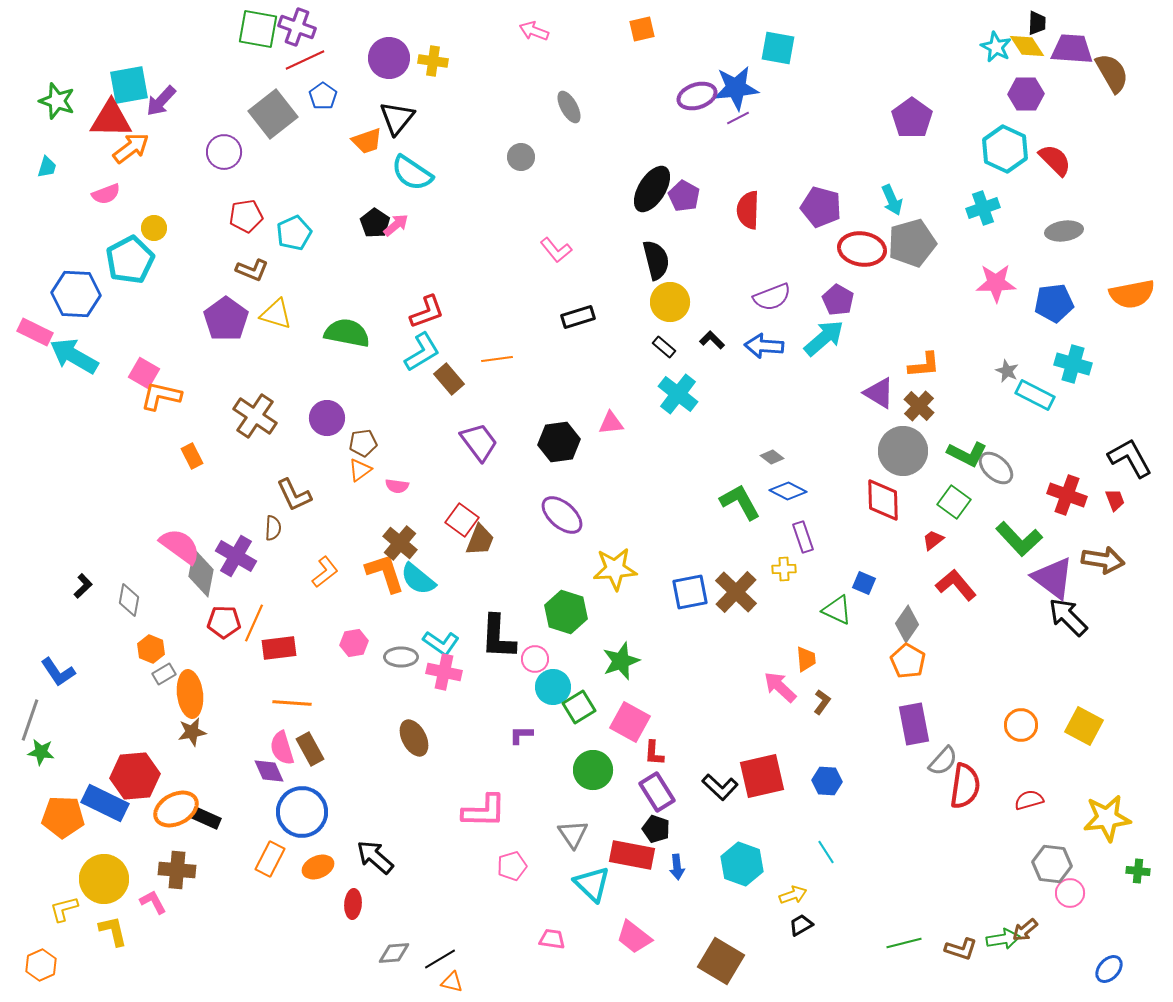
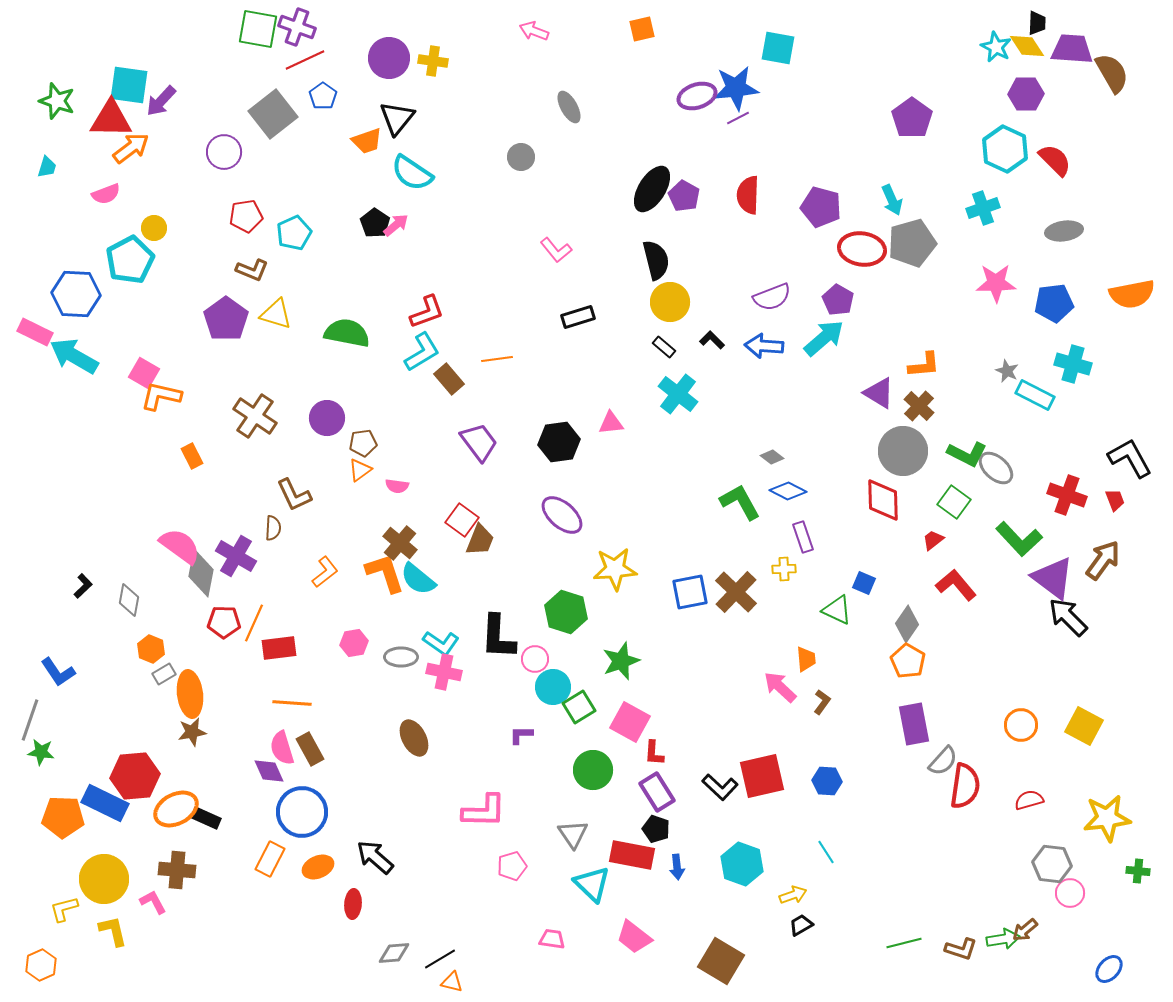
cyan square at (129, 85): rotated 18 degrees clockwise
red semicircle at (748, 210): moved 15 px up
brown arrow at (1103, 560): rotated 63 degrees counterclockwise
